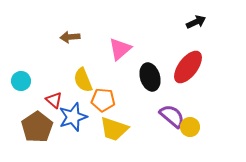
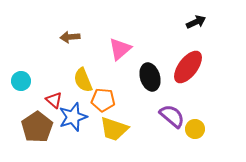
yellow circle: moved 5 px right, 2 px down
